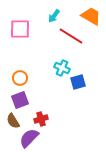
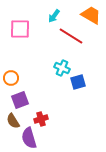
orange trapezoid: moved 1 px up
orange circle: moved 9 px left
purple semicircle: rotated 60 degrees counterclockwise
